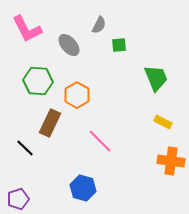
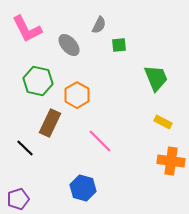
green hexagon: rotated 8 degrees clockwise
